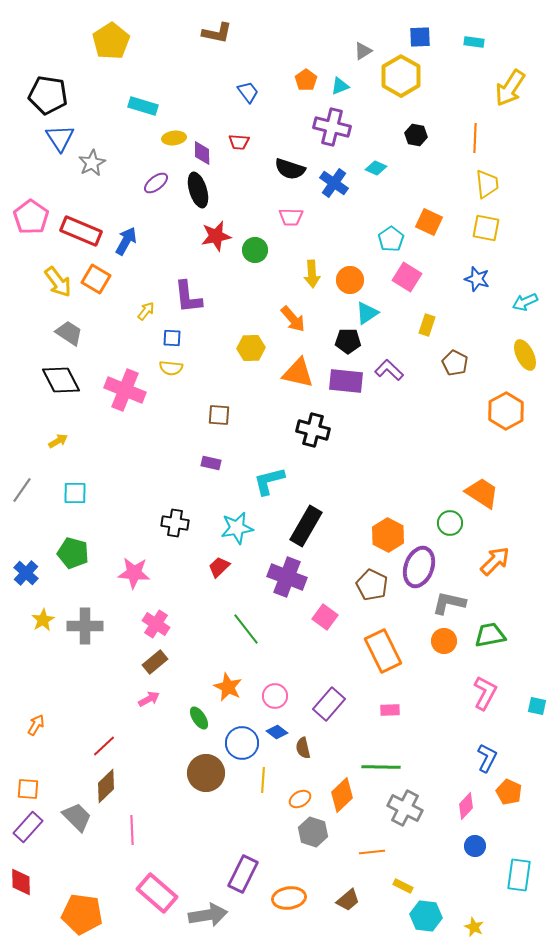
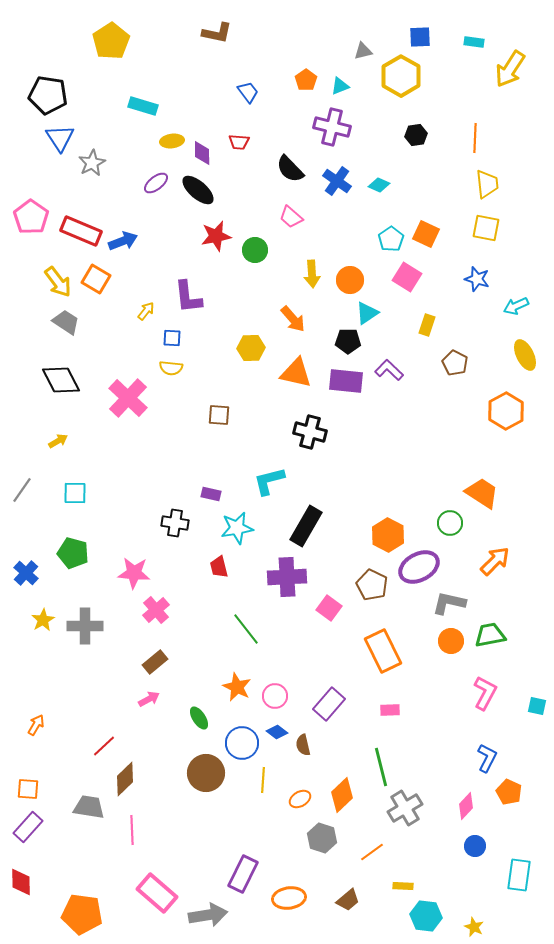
gray triangle at (363, 51): rotated 18 degrees clockwise
yellow arrow at (510, 88): moved 19 px up
black hexagon at (416, 135): rotated 20 degrees counterclockwise
yellow ellipse at (174, 138): moved 2 px left, 3 px down
cyan diamond at (376, 168): moved 3 px right, 17 px down
black semicircle at (290, 169): rotated 28 degrees clockwise
blue cross at (334, 183): moved 3 px right, 2 px up
black ellipse at (198, 190): rotated 32 degrees counterclockwise
pink trapezoid at (291, 217): rotated 40 degrees clockwise
orange square at (429, 222): moved 3 px left, 12 px down
blue arrow at (126, 241): moved 3 px left; rotated 40 degrees clockwise
cyan arrow at (525, 302): moved 9 px left, 4 px down
gray trapezoid at (69, 333): moved 3 px left, 11 px up
orange triangle at (298, 373): moved 2 px left
pink cross at (125, 390): moved 3 px right, 8 px down; rotated 21 degrees clockwise
black cross at (313, 430): moved 3 px left, 2 px down
purple rectangle at (211, 463): moved 31 px down
red trapezoid at (219, 567): rotated 60 degrees counterclockwise
purple ellipse at (419, 567): rotated 42 degrees clockwise
purple cross at (287, 577): rotated 24 degrees counterclockwise
pink square at (325, 617): moved 4 px right, 9 px up
pink cross at (156, 624): moved 14 px up; rotated 16 degrees clockwise
orange circle at (444, 641): moved 7 px right
orange star at (228, 687): moved 9 px right
brown semicircle at (303, 748): moved 3 px up
green line at (381, 767): rotated 75 degrees clockwise
brown diamond at (106, 786): moved 19 px right, 7 px up
gray cross at (405, 808): rotated 32 degrees clockwise
gray trapezoid at (77, 817): moved 12 px right, 10 px up; rotated 36 degrees counterclockwise
gray hexagon at (313, 832): moved 9 px right, 6 px down
orange line at (372, 852): rotated 30 degrees counterclockwise
yellow rectangle at (403, 886): rotated 24 degrees counterclockwise
